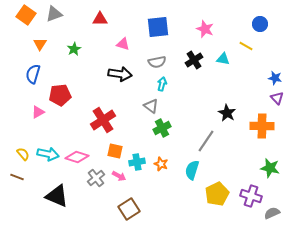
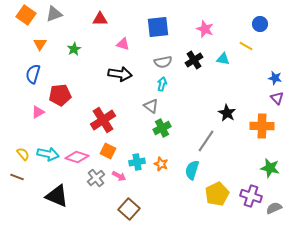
gray semicircle at (157, 62): moved 6 px right
orange square at (115, 151): moved 7 px left; rotated 14 degrees clockwise
brown square at (129, 209): rotated 15 degrees counterclockwise
gray semicircle at (272, 213): moved 2 px right, 5 px up
